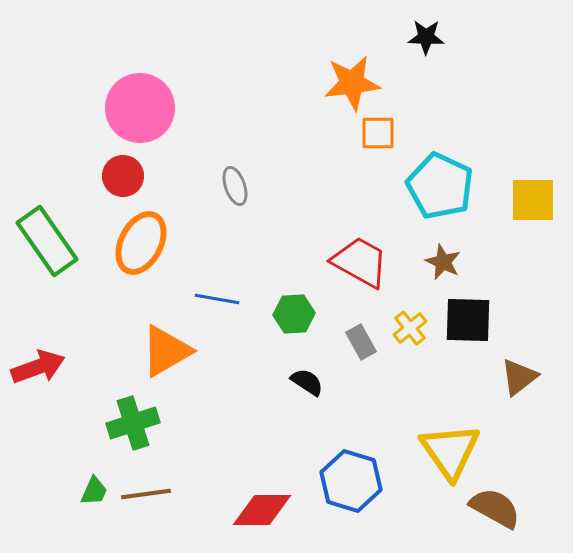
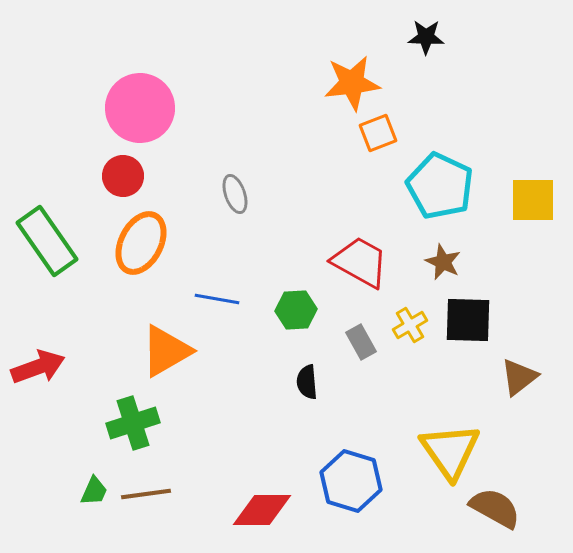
orange square: rotated 21 degrees counterclockwise
gray ellipse: moved 8 px down
green hexagon: moved 2 px right, 4 px up
yellow cross: moved 3 px up; rotated 8 degrees clockwise
black semicircle: rotated 128 degrees counterclockwise
